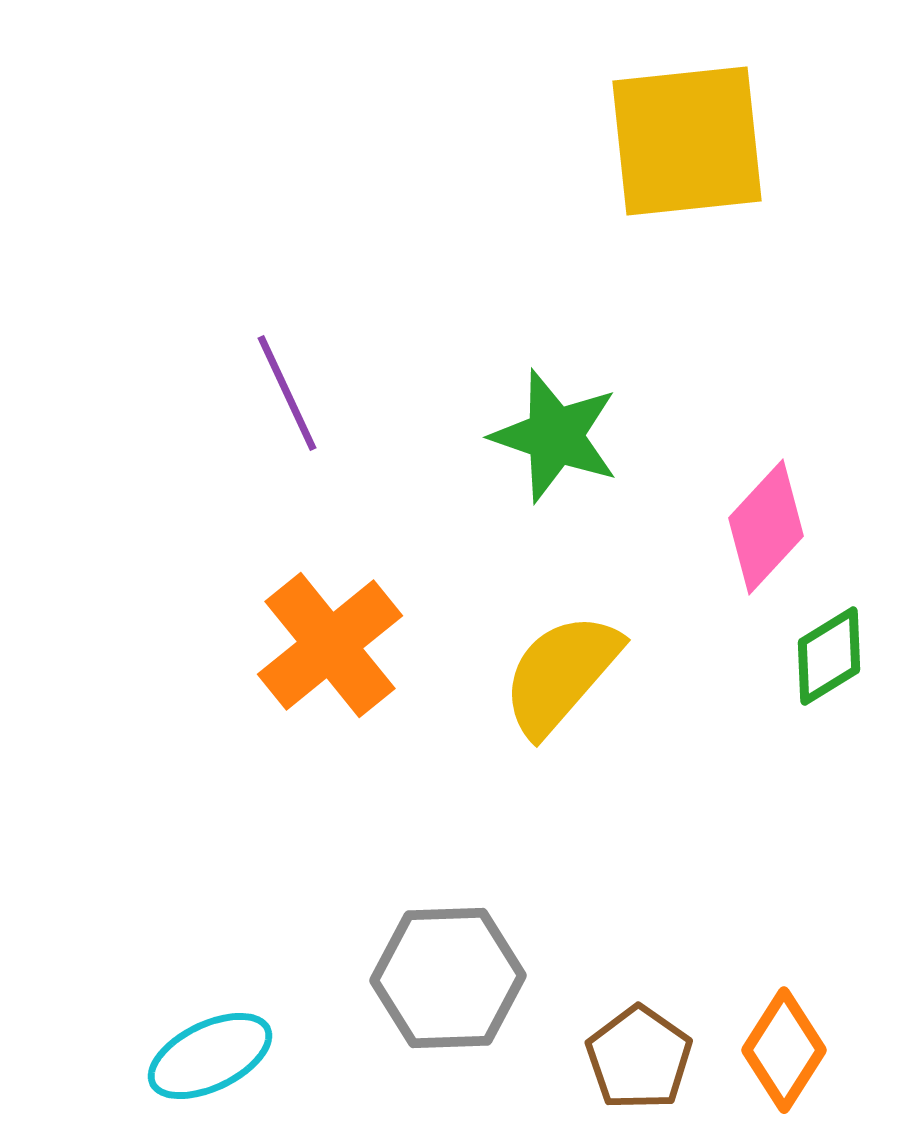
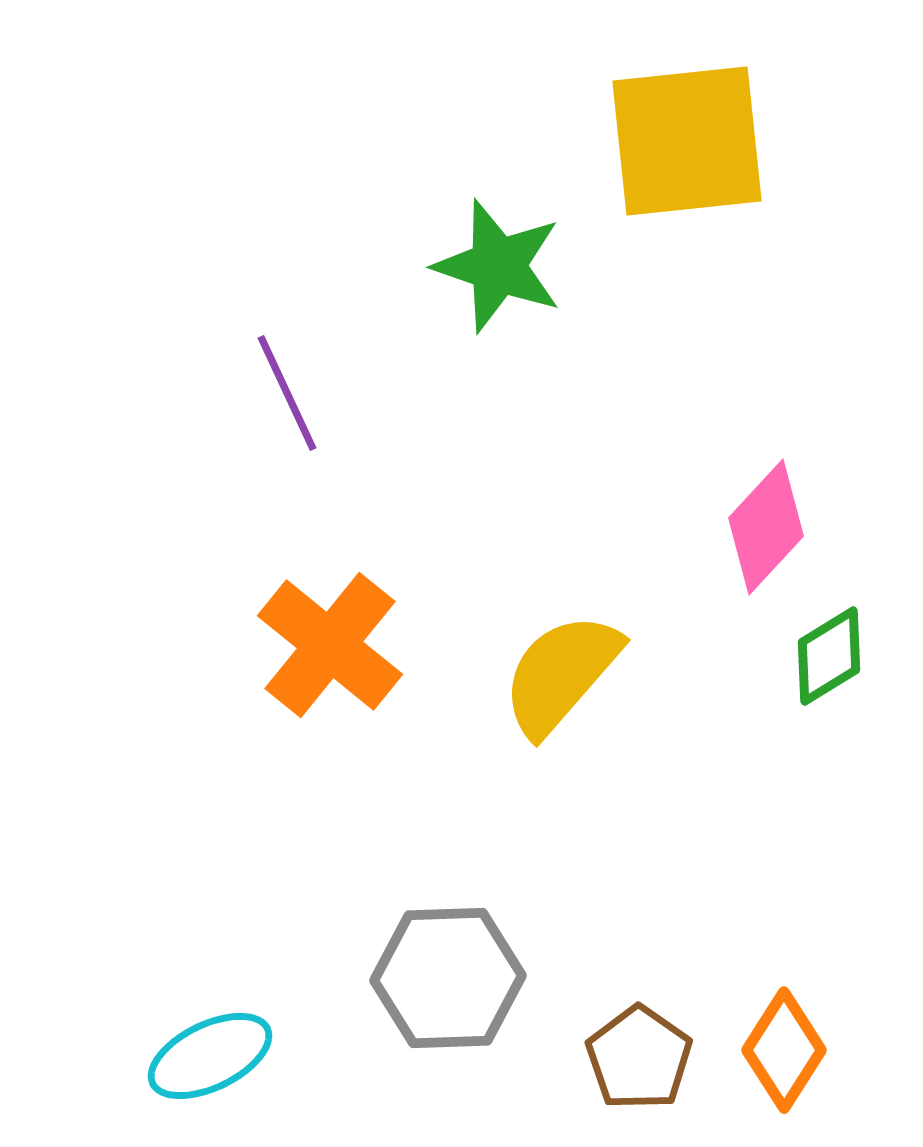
green star: moved 57 px left, 170 px up
orange cross: rotated 12 degrees counterclockwise
